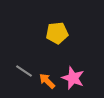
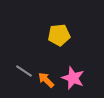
yellow pentagon: moved 2 px right, 2 px down
orange arrow: moved 1 px left, 1 px up
